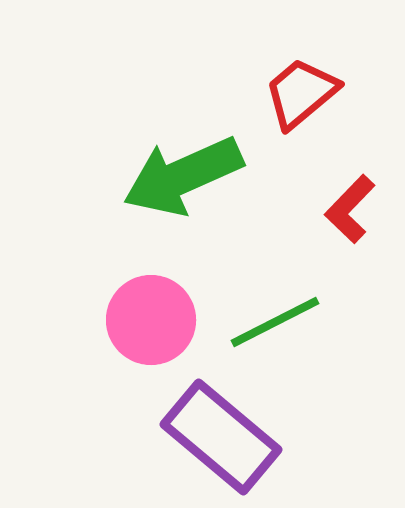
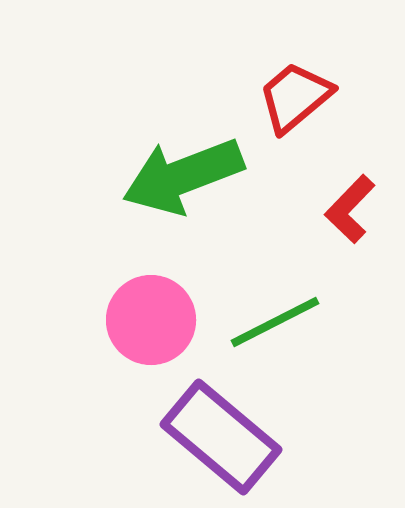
red trapezoid: moved 6 px left, 4 px down
green arrow: rotated 3 degrees clockwise
